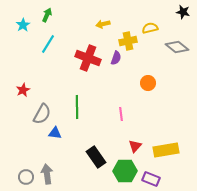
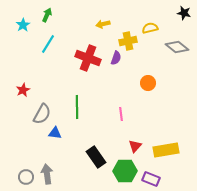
black star: moved 1 px right, 1 px down
